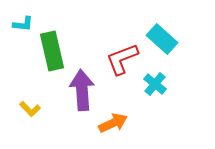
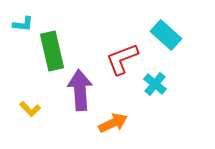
cyan rectangle: moved 4 px right, 4 px up
purple arrow: moved 2 px left
